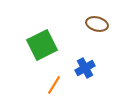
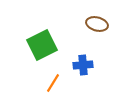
blue cross: moved 2 px left, 3 px up; rotated 24 degrees clockwise
orange line: moved 1 px left, 2 px up
